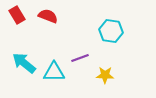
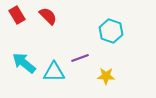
red semicircle: rotated 24 degrees clockwise
cyan hexagon: rotated 10 degrees clockwise
yellow star: moved 1 px right, 1 px down
